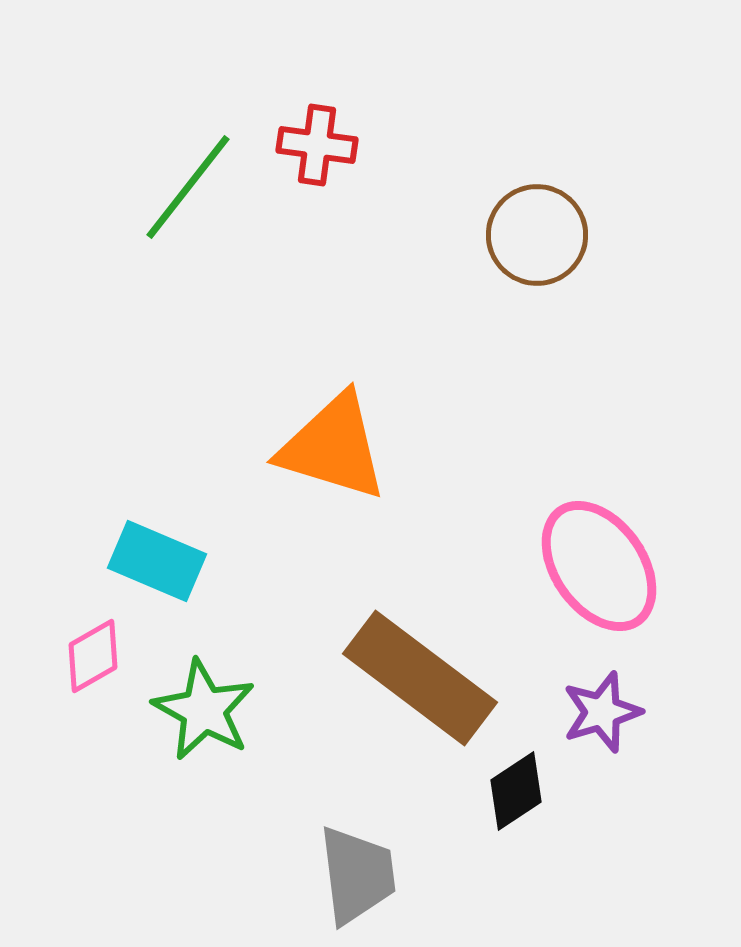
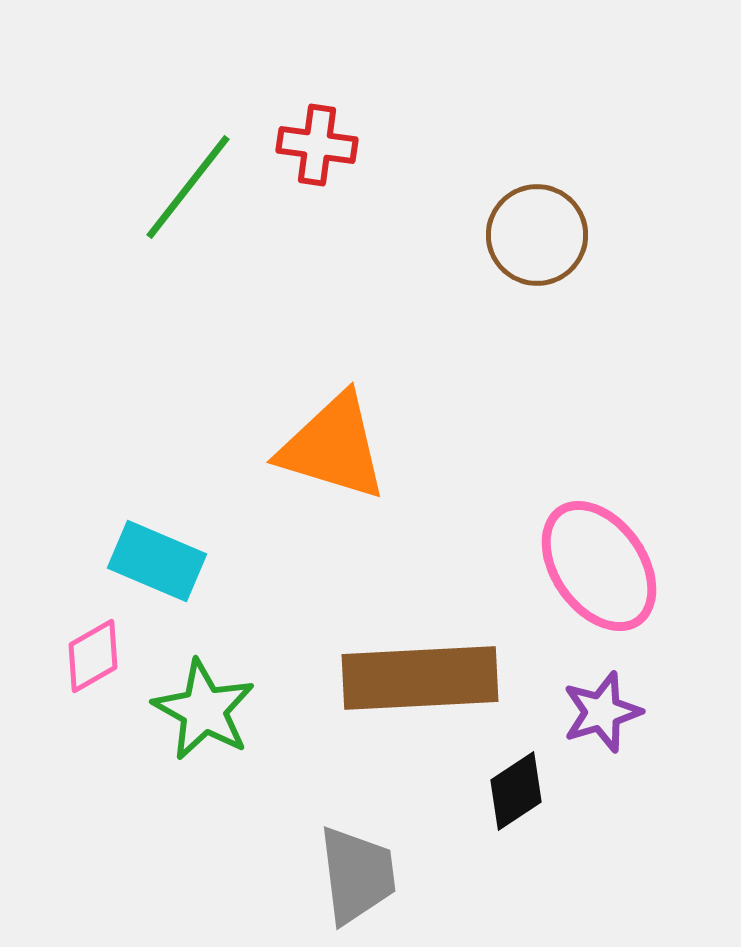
brown rectangle: rotated 40 degrees counterclockwise
